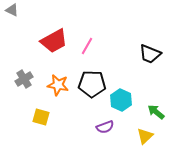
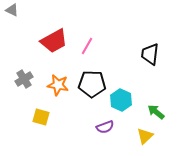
black trapezoid: rotated 75 degrees clockwise
